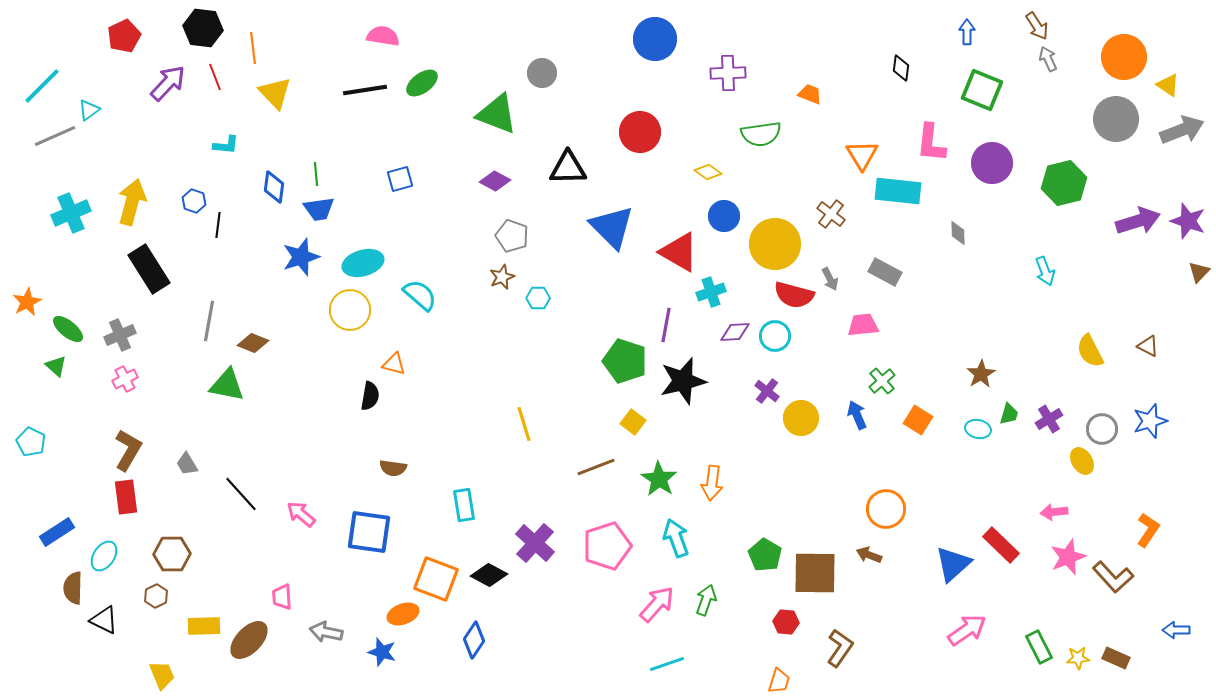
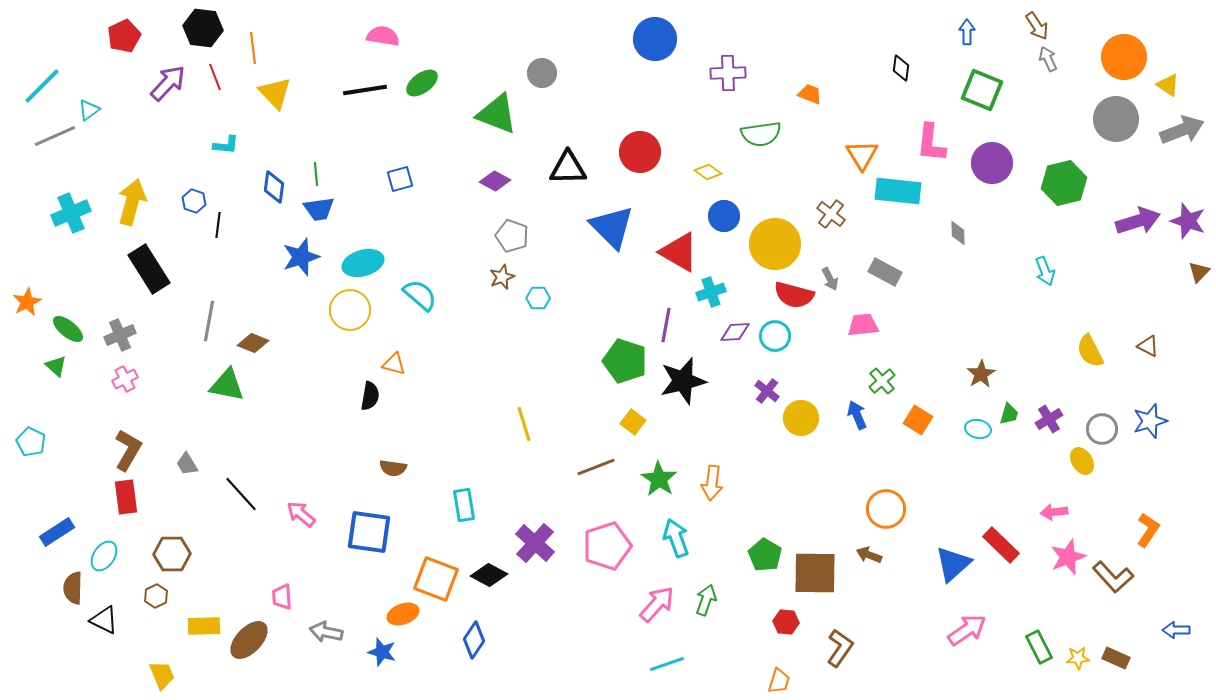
red circle at (640, 132): moved 20 px down
